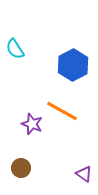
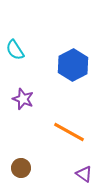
cyan semicircle: moved 1 px down
orange line: moved 7 px right, 21 px down
purple star: moved 9 px left, 25 px up
